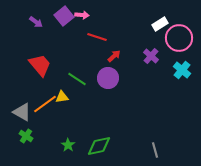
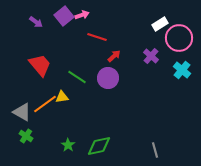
pink arrow: rotated 24 degrees counterclockwise
green line: moved 2 px up
